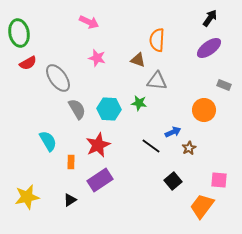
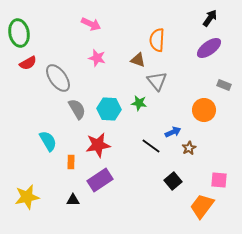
pink arrow: moved 2 px right, 2 px down
gray triangle: rotated 45 degrees clockwise
red star: rotated 15 degrees clockwise
black triangle: moved 3 px right; rotated 32 degrees clockwise
